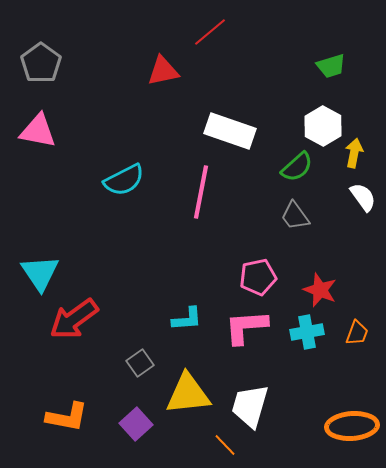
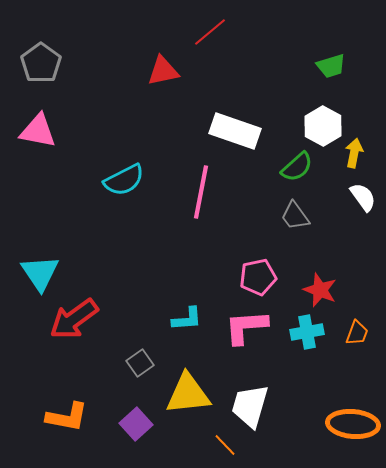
white rectangle: moved 5 px right
orange ellipse: moved 1 px right, 2 px up; rotated 9 degrees clockwise
